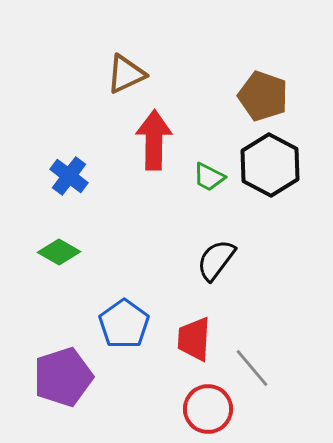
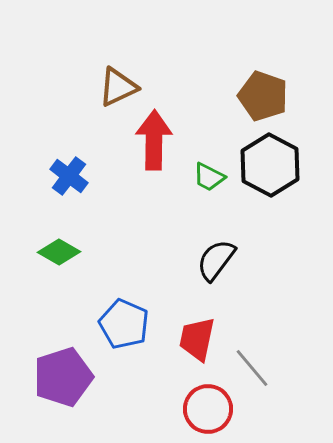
brown triangle: moved 8 px left, 13 px down
blue pentagon: rotated 12 degrees counterclockwise
red trapezoid: moved 3 px right; rotated 9 degrees clockwise
